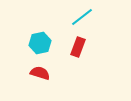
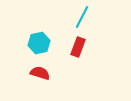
cyan line: rotated 25 degrees counterclockwise
cyan hexagon: moved 1 px left
